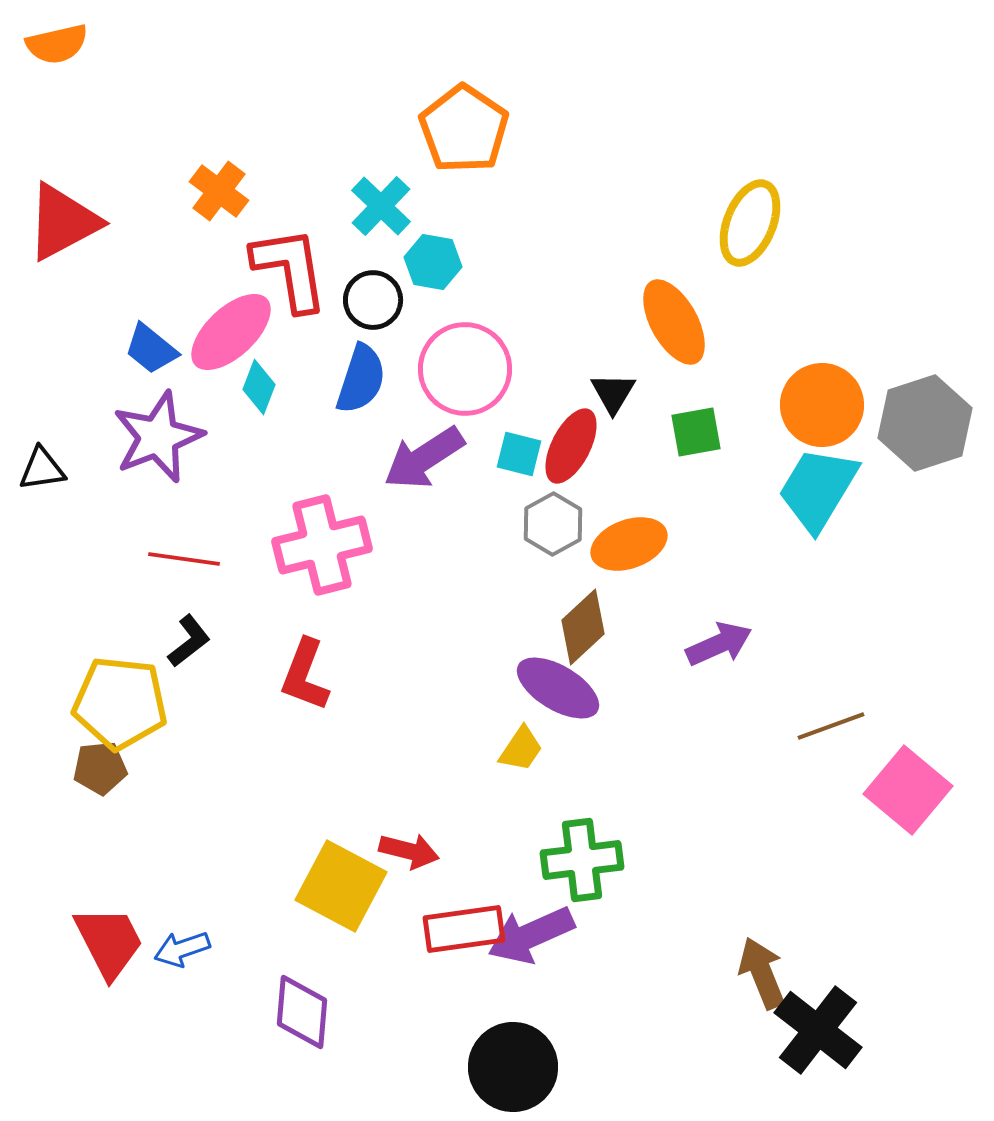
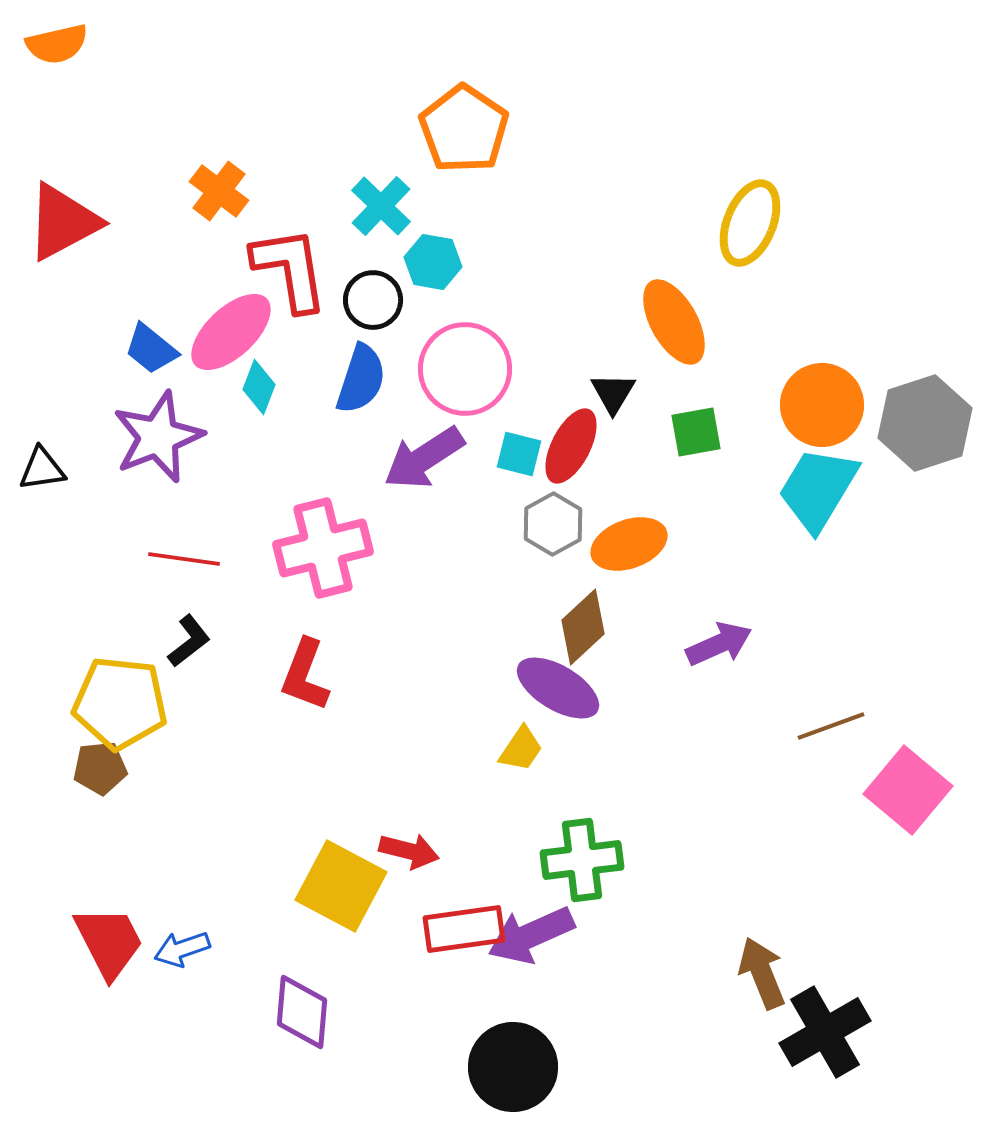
pink cross at (322, 545): moved 1 px right, 3 px down
black cross at (818, 1030): moved 7 px right, 2 px down; rotated 22 degrees clockwise
